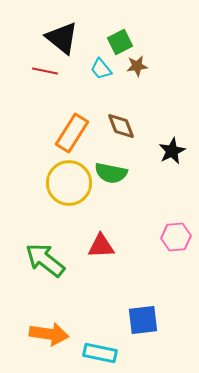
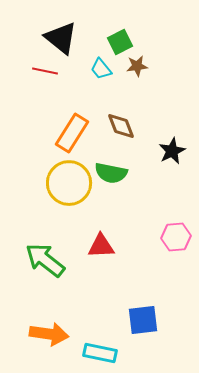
black triangle: moved 1 px left
